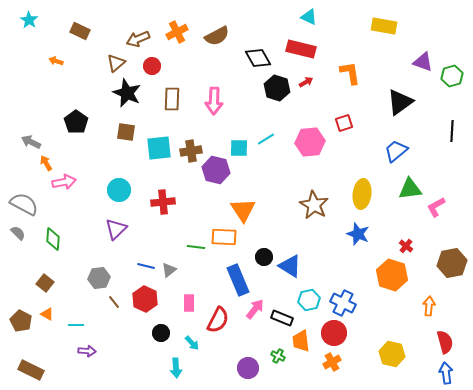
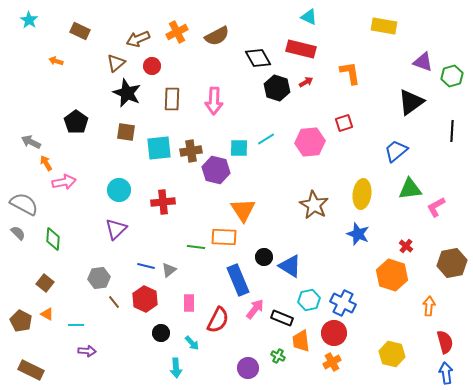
black triangle at (400, 102): moved 11 px right
